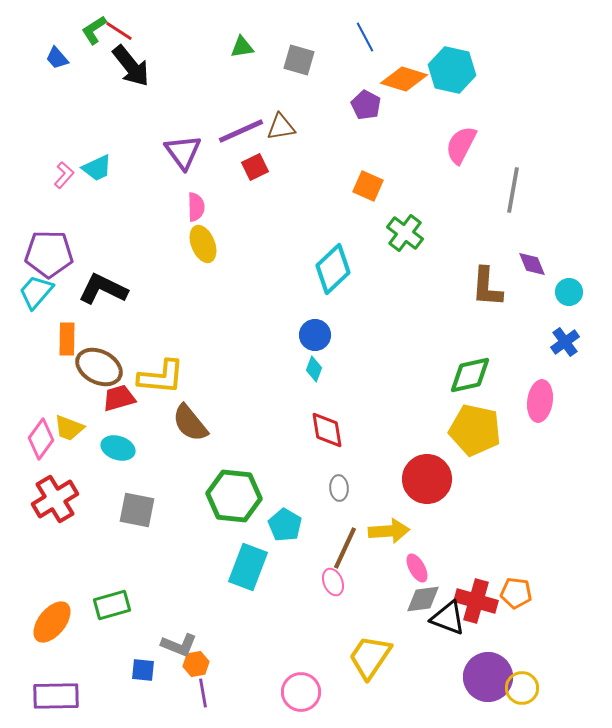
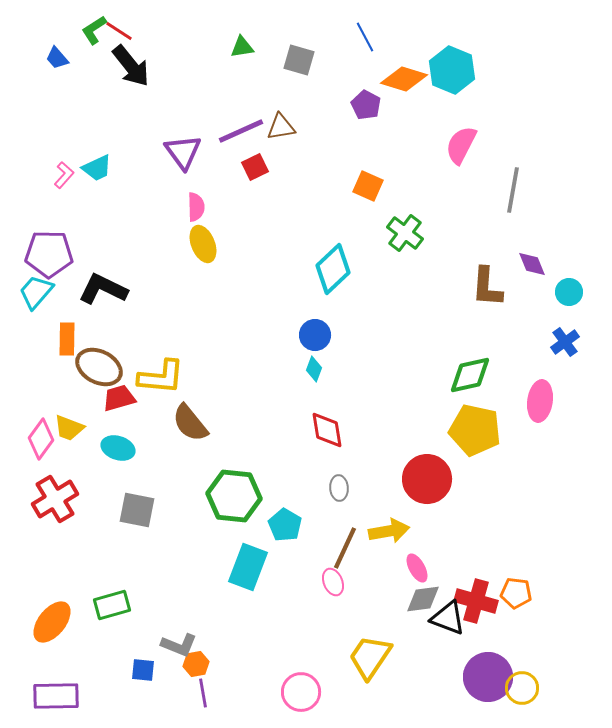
cyan hexagon at (452, 70): rotated 9 degrees clockwise
yellow arrow at (389, 531): rotated 6 degrees counterclockwise
